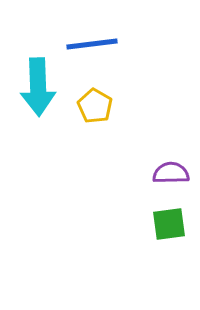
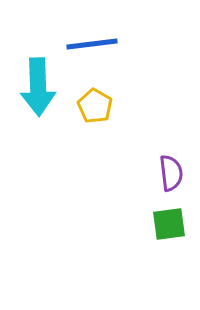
purple semicircle: rotated 84 degrees clockwise
